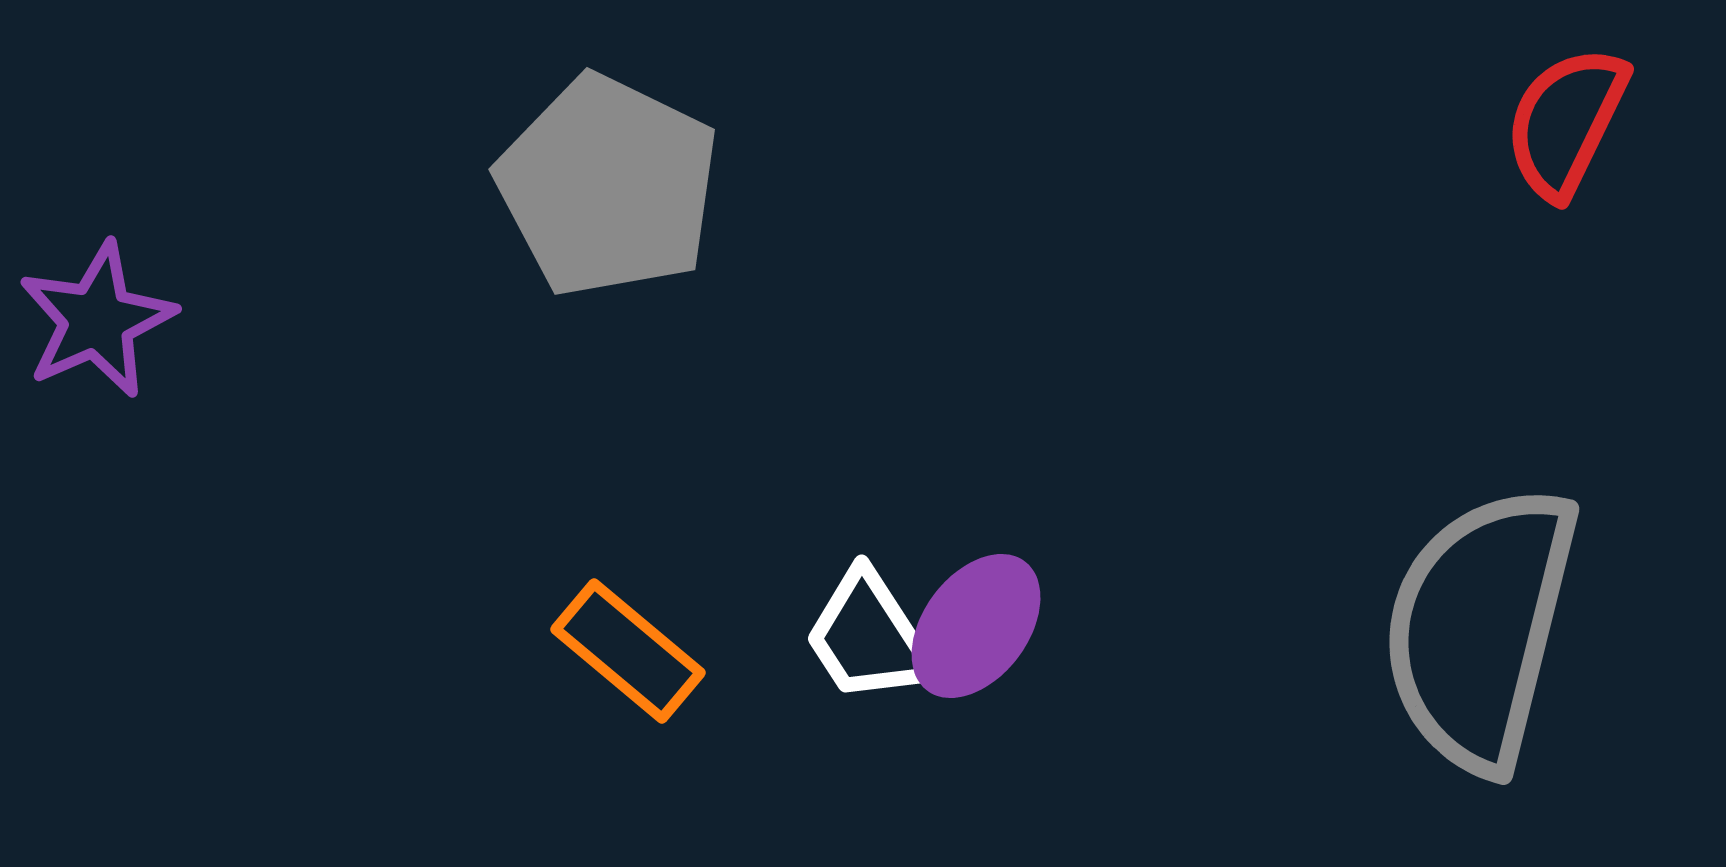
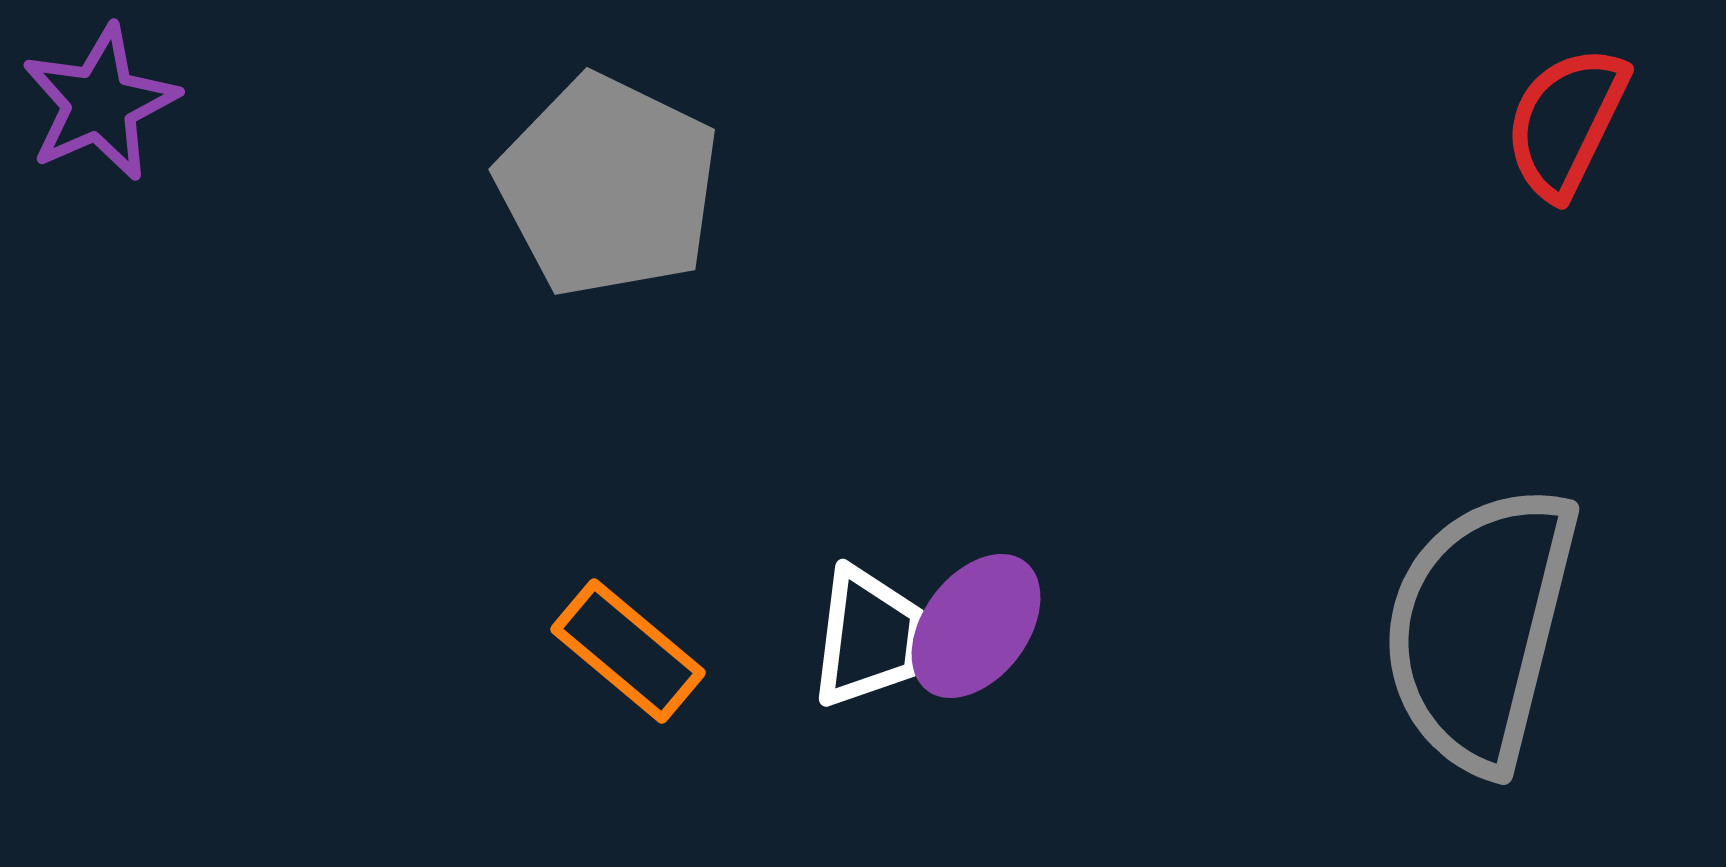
purple star: moved 3 px right, 217 px up
white trapezoid: rotated 140 degrees counterclockwise
